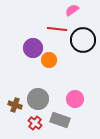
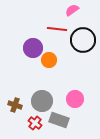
gray circle: moved 4 px right, 2 px down
gray rectangle: moved 1 px left
